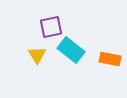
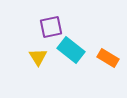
yellow triangle: moved 1 px right, 2 px down
orange rectangle: moved 2 px left, 1 px up; rotated 20 degrees clockwise
